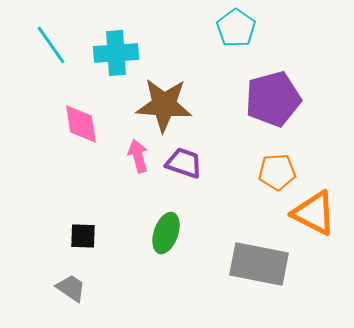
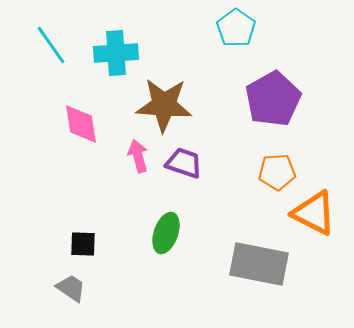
purple pentagon: rotated 14 degrees counterclockwise
black square: moved 8 px down
